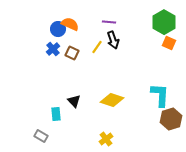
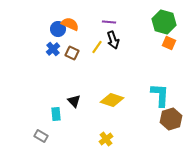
green hexagon: rotated 15 degrees counterclockwise
